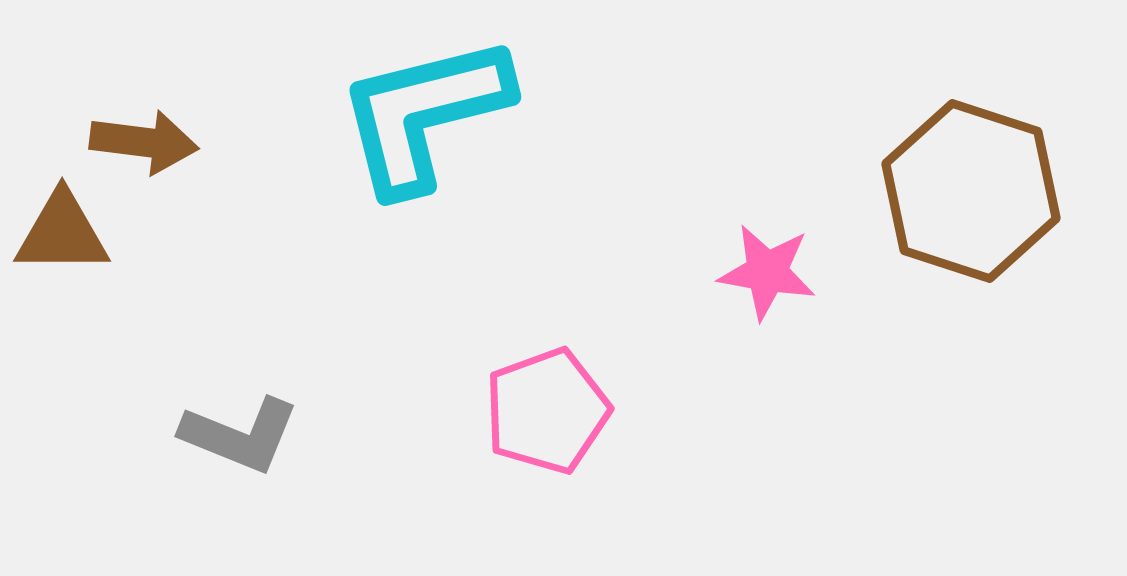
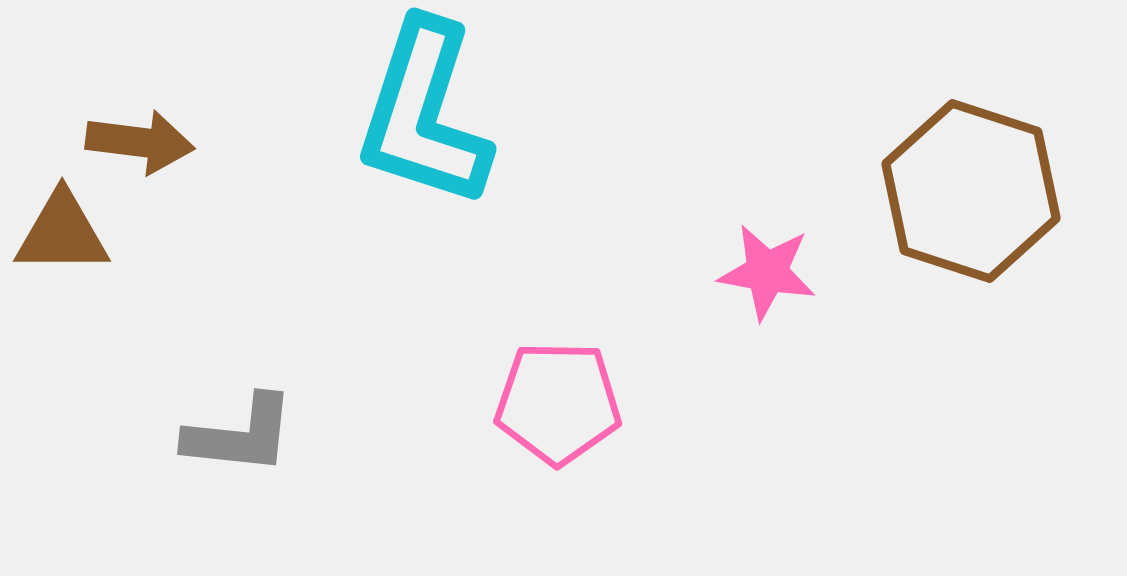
cyan L-shape: rotated 58 degrees counterclockwise
brown arrow: moved 4 px left
pink pentagon: moved 11 px right, 8 px up; rotated 21 degrees clockwise
gray L-shape: rotated 16 degrees counterclockwise
